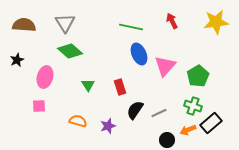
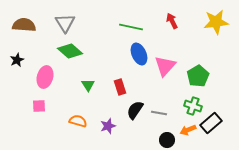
gray line: rotated 35 degrees clockwise
